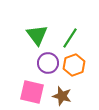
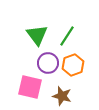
green line: moved 3 px left, 2 px up
orange hexagon: moved 1 px left
pink square: moved 2 px left, 5 px up
